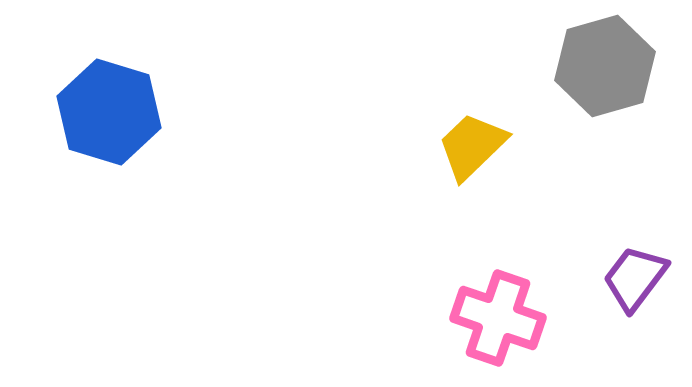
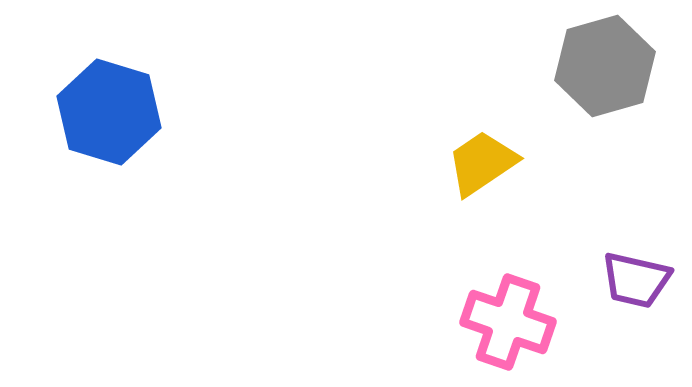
yellow trapezoid: moved 10 px right, 17 px down; rotated 10 degrees clockwise
purple trapezoid: moved 1 px right, 2 px down; rotated 114 degrees counterclockwise
pink cross: moved 10 px right, 4 px down
